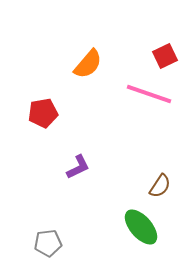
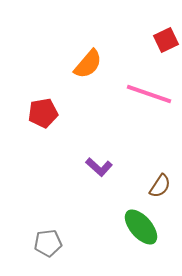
red square: moved 1 px right, 16 px up
purple L-shape: moved 21 px right; rotated 68 degrees clockwise
